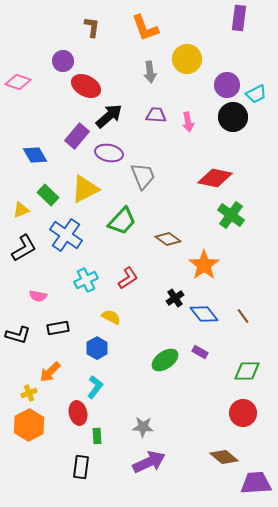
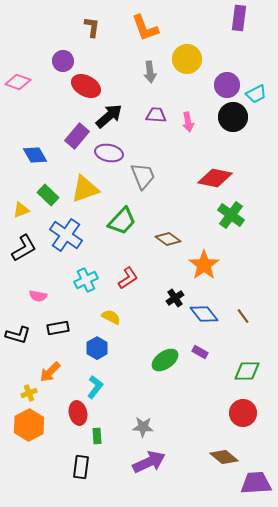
yellow triangle at (85, 189): rotated 8 degrees clockwise
